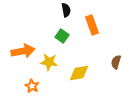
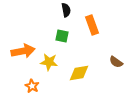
green square: rotated 24 degrees counterclockwise
brown semicircle: rotated 72 degrees counterclockwise
